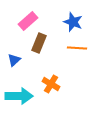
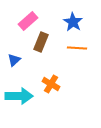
blue star: rotated 12 degrees clockwise
brown rectangle: moved 2 px right, 1 px up
